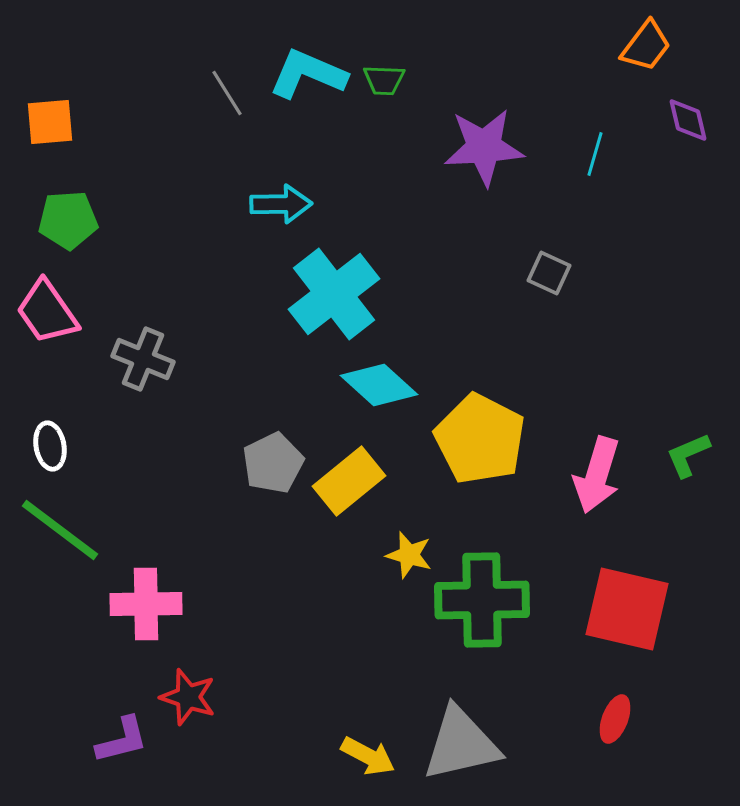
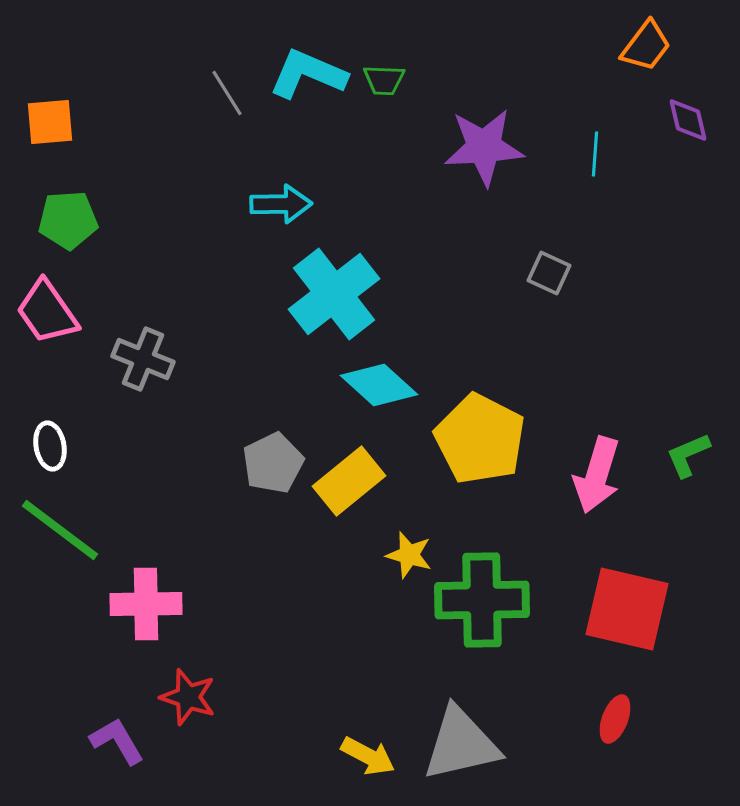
cyan line: rotated 12 degrees counterclockwise
purple L-shape: moved 5 px left, 1 px down; rotated 106 degrees counterclockwise
